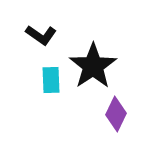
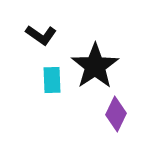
black star: moved 2 px right
cyan rectangle: moved 1 px right
